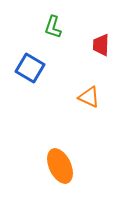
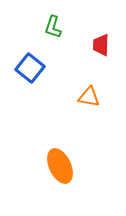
blue square: rotated 8 degrees clockwise
orange triangle: rotated 15 degrees counterclockwise
